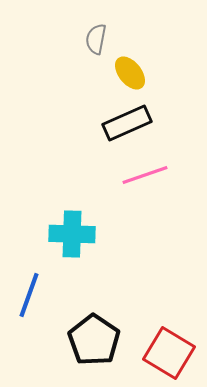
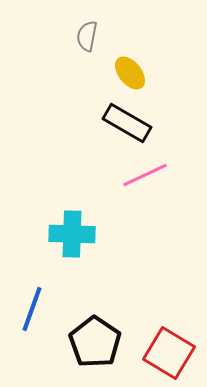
gray semicircle: moved 9 px left, 3 px up
black rectangle: rotated 54 degrees clockwise
pink line: rotated 6 degrees counterclockwise
blue line: moved 3 px right, 14 px down
black pentagon: moved 1 px right, 2 px down
